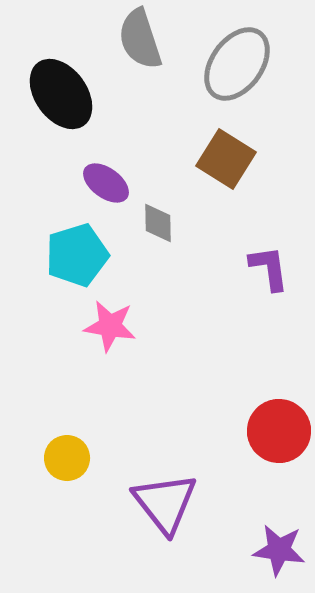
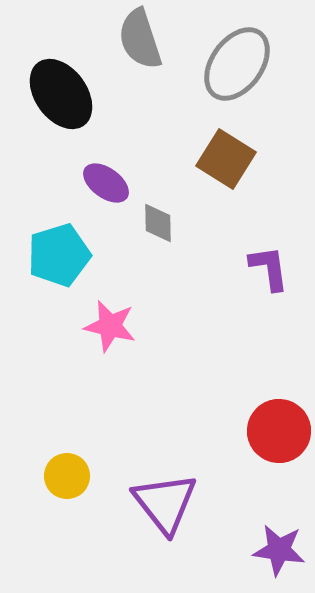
cyan pentagon: moved 18 px left
pink star: rotated 4 degrees clockwise
yellow circle: moved 18 px down
